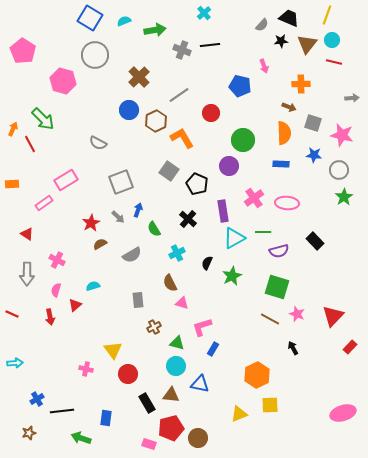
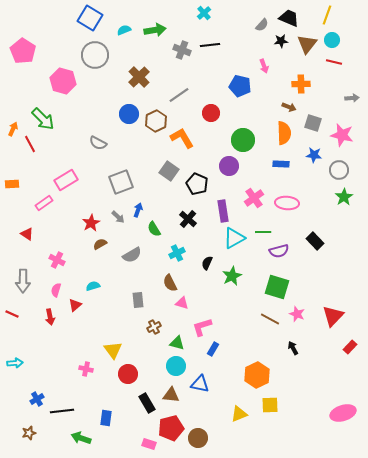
cyan semicircle at (124, 21): moved 9 px down
blue circle at (129, 110): moved 4 px down
gray arrow at (27, 274): moved 4 px left, 7 px down
